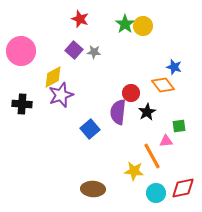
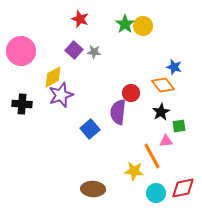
black star: moved 14 px right
